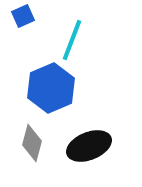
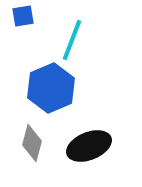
blue square: rotated 15 degrees clockwise
